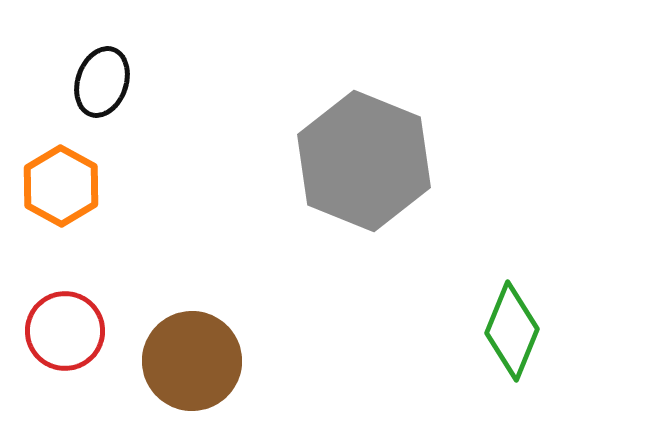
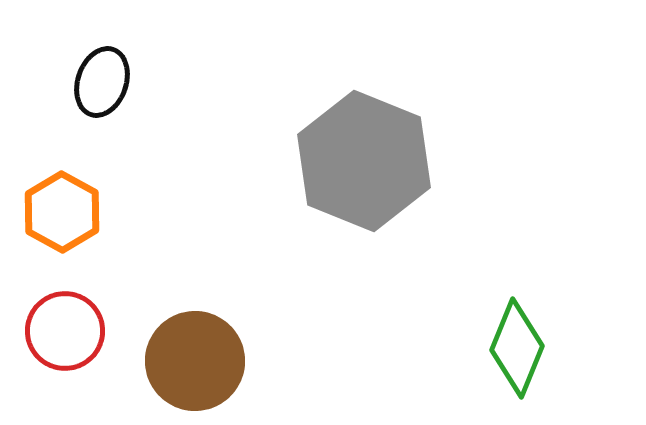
orange hexagon: moved 1 px right, 26 px down
green diamond: moved 5 px right, 17 px down
brown circle: moved 3 px right
